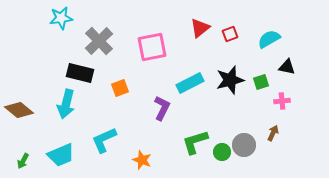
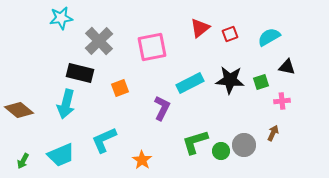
cyan semicircle: moved 2 px up
black star: rotated 20 degrees clockwise
green circle: moved 1 px left, 1 px up
orange star: rotated 12 degrees clockwise
